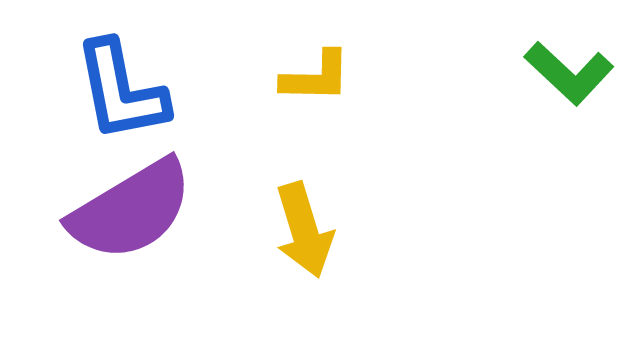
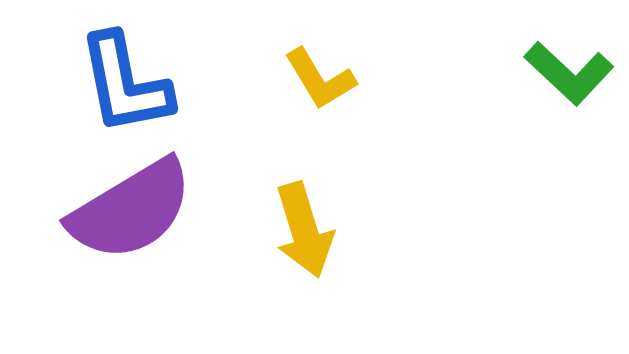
yellow L-shape: moved 4 px right, 2 px down; rotated 58 degrees clockwise
blue L-shape: moved 4 px right, 7 px up
